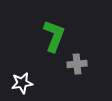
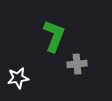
white star: moved 4 px left, 5 px up
